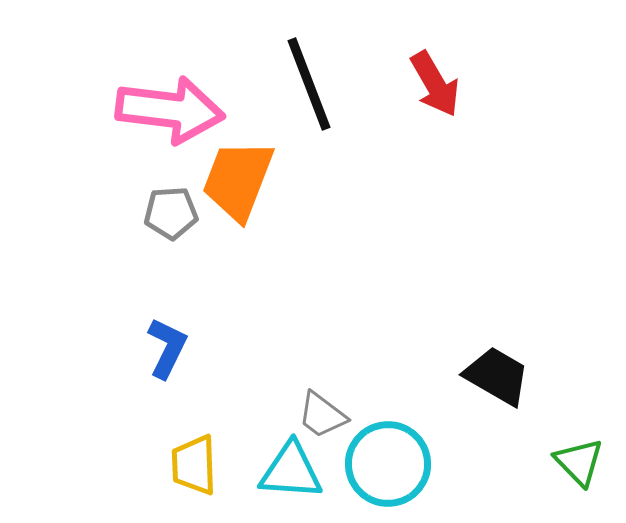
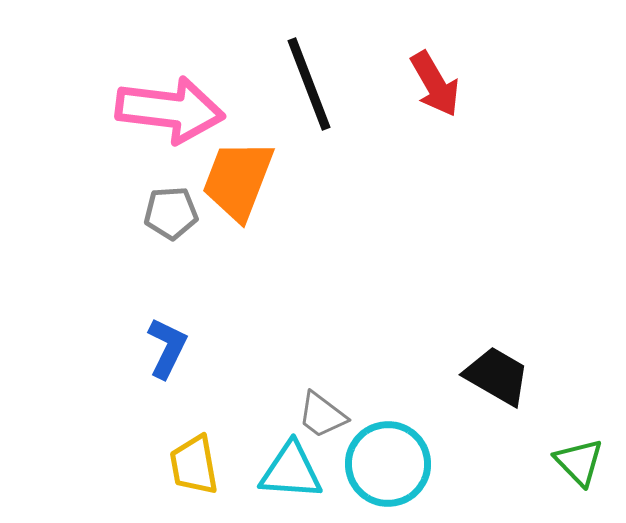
yellow trapezoid: rotated 8 degrees counterclockwise
